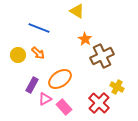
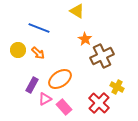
yellow circle: moved 5 px up
